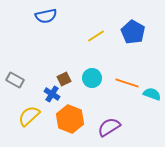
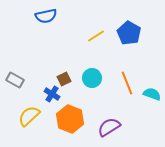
blue pentagon: moved 4 px left, 1 px down
orange line: rotated 50 degrees clockwise
